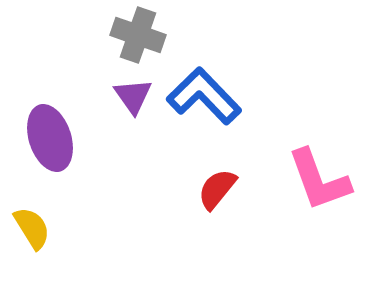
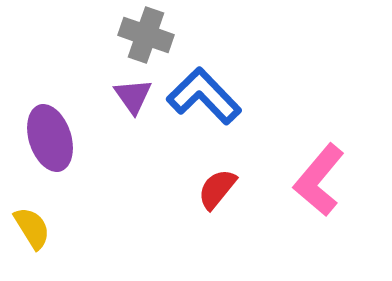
gray cross: moved 8 px right
pink L-shape: rotated 60 degrees clockwise
